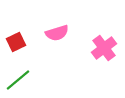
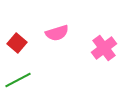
red square: moved 1 px right, 1 px down; rotated 24 degrees counterclockwise
green line: rotated 12 degrees clockwise
